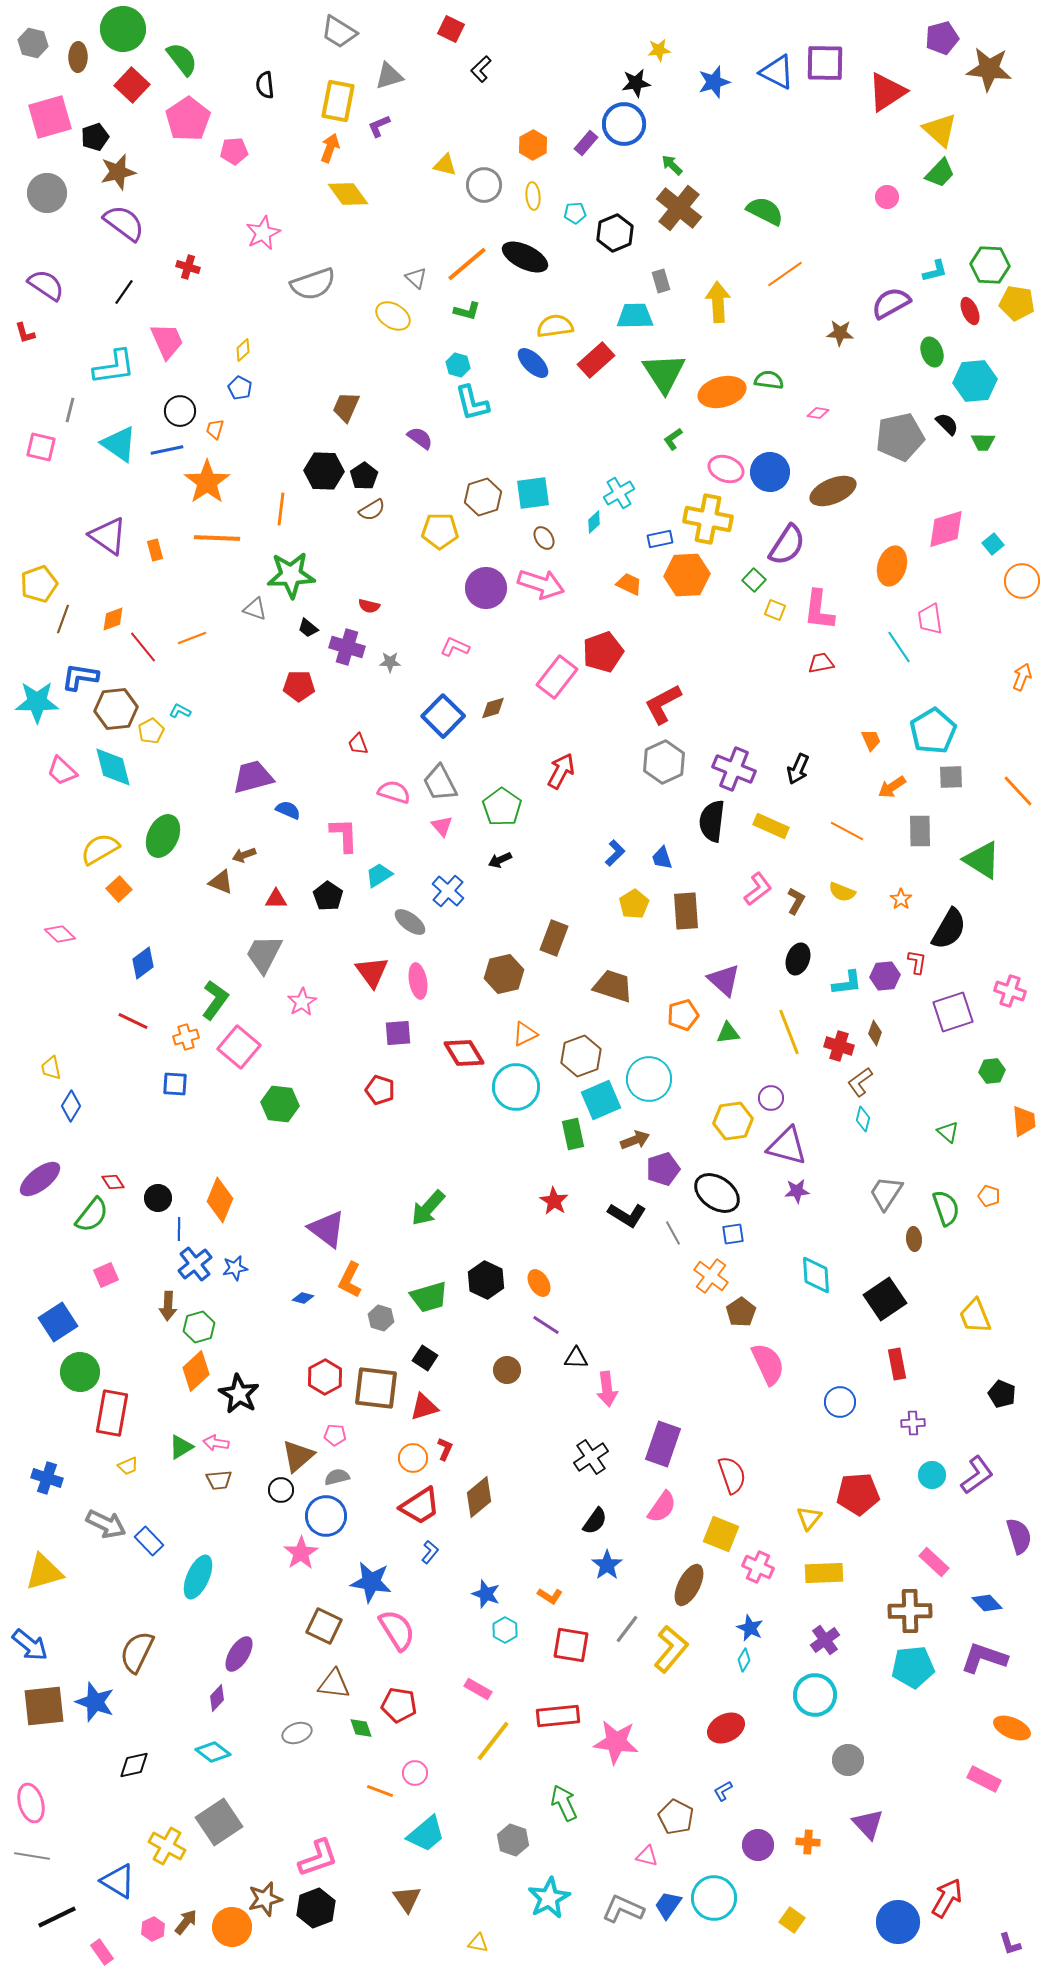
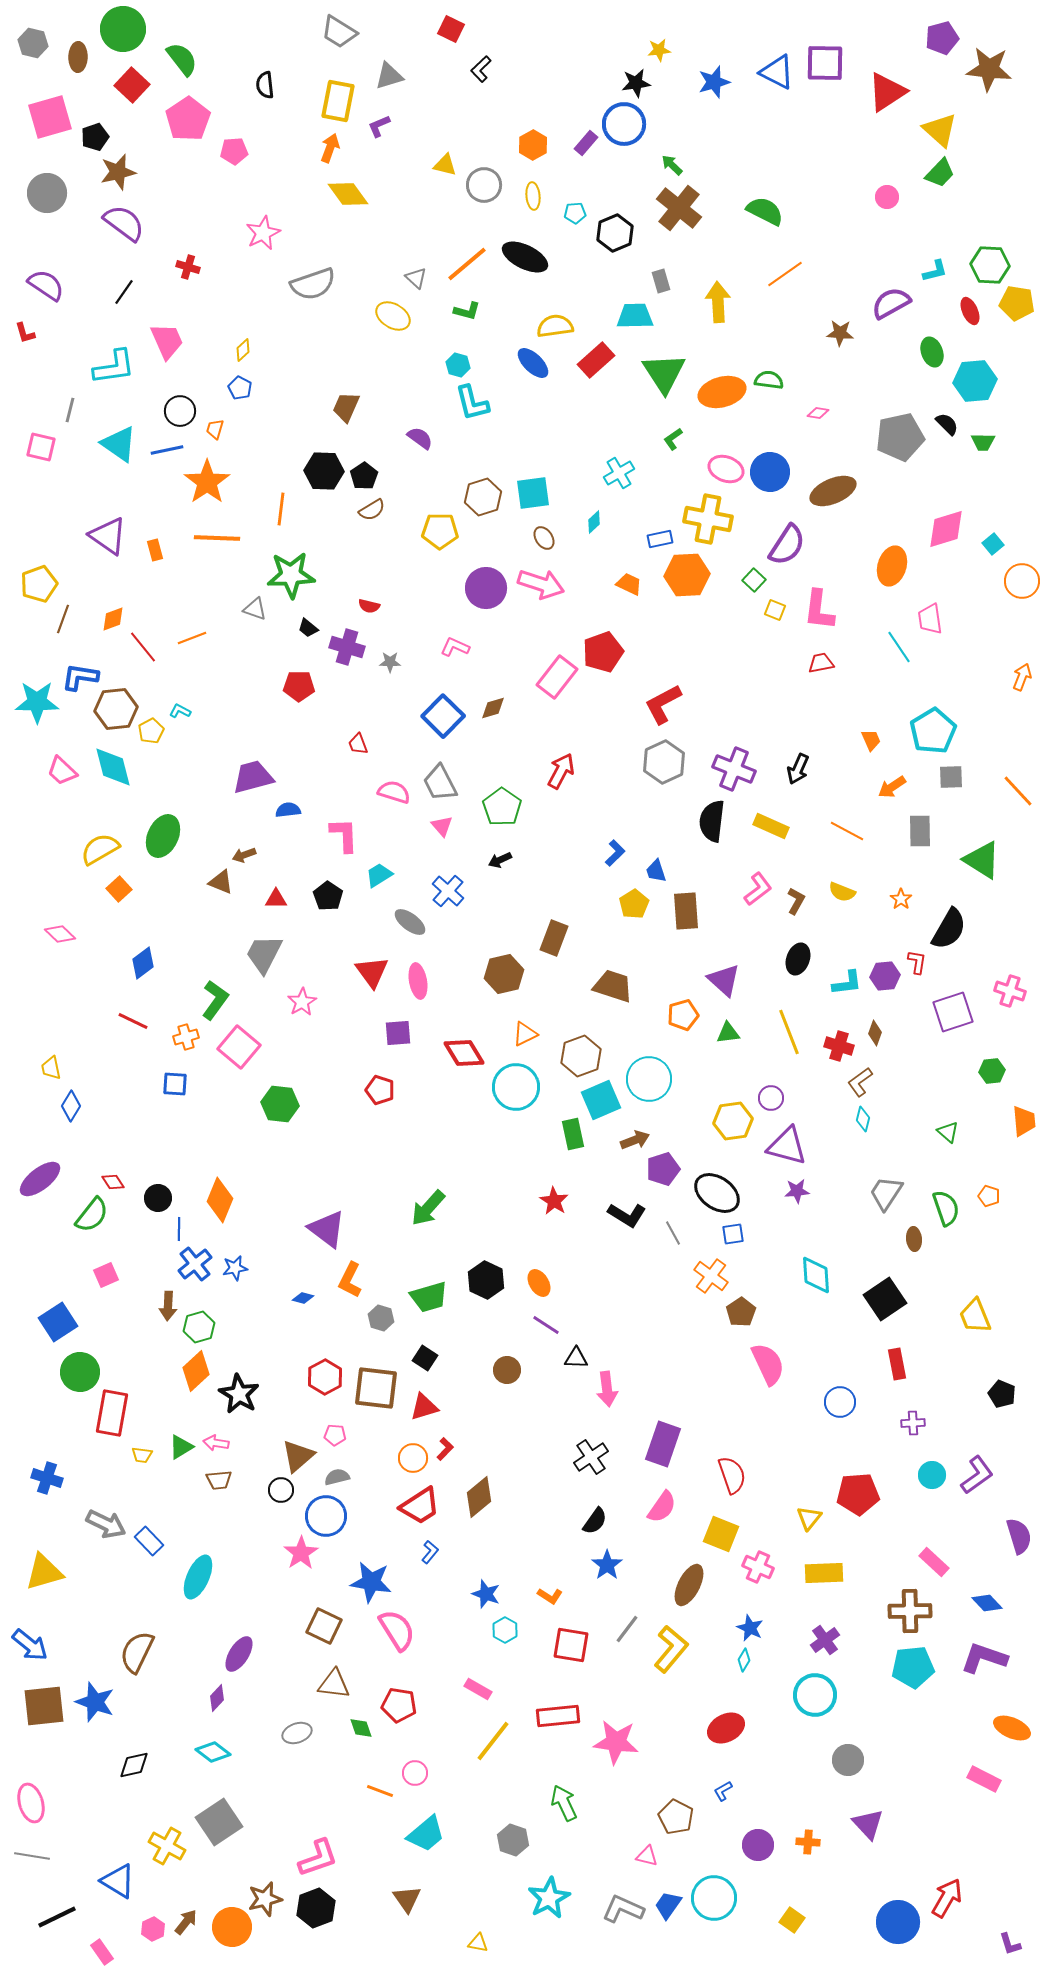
cyan cross at (619, 493): moved 20 px up
blue semicircle at (288, 810): rotated 30 degrees counterclockwise
blue trapezoid at (662, 858): moved 6 px left, 13 px down
red L-shape at (445, 1449): rotated 20 degrees clockwise
yellow trapezoid at (128, 1466): moved 14 px right, 11 px up; rotated 30 degrees clockwise
